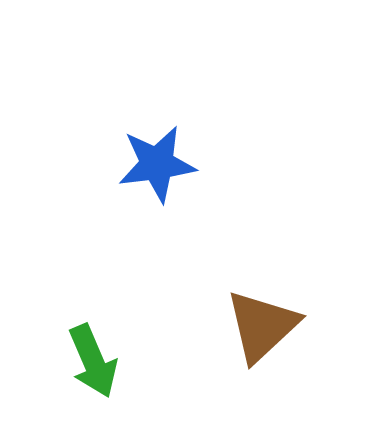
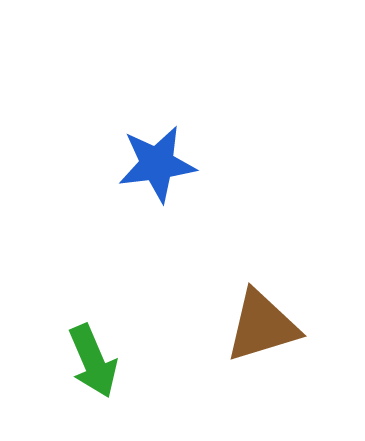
brown triangle: rotated 26 degrees clockwise
